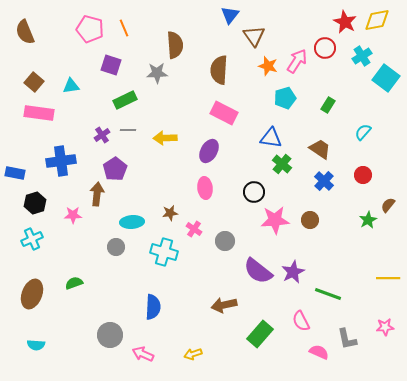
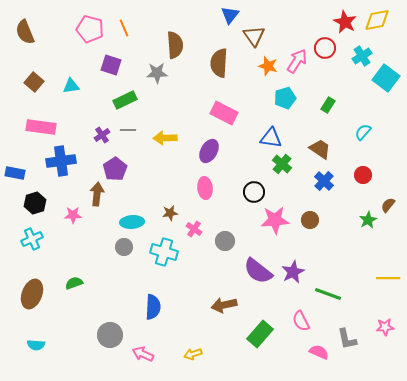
brown semicircle at (219, 70): moved 7 px up
pink rectangle at (39, 113): moved 2 px right, 14 px down
gray circle at (116, 247): moved 8 px right
